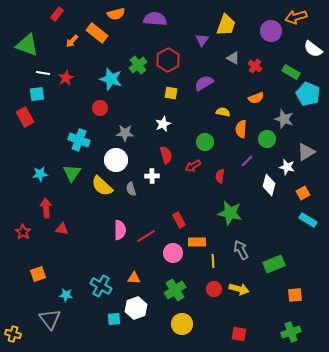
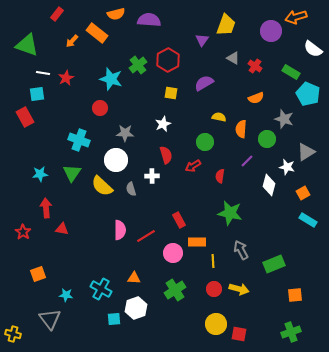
purple semicircle at (155, 19): moved 6 px left, 1 px down
yellow semicircle at (223, 112): moved 4 px left, 5 px down
cyan cross at (101, 286): moved 3 px down
yellow circle at (182, 324): moved 34 px right
